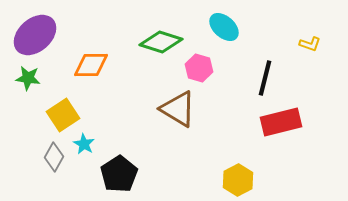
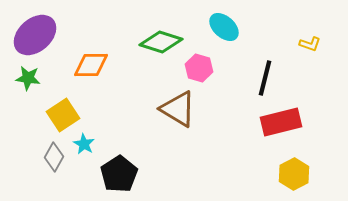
yellow hexagon: moved 56 px right, 6 px up
